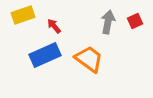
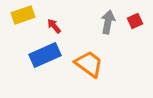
orange trapezoid: moved 5 px down
